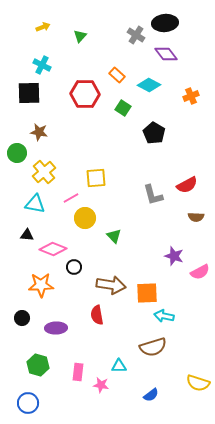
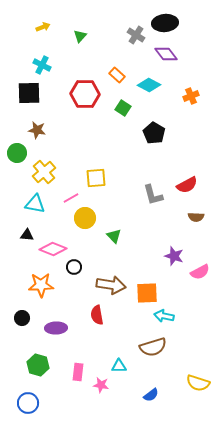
brown star at (39, 132): moved 2 px left, 2 px up
